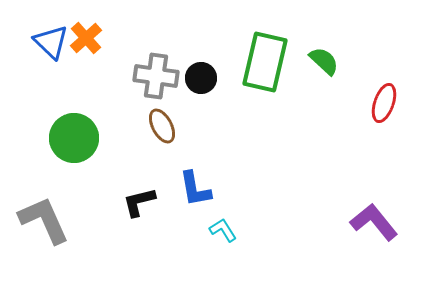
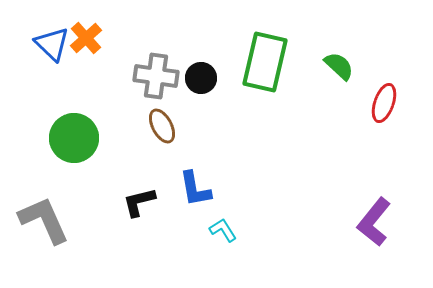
blue triangle: moved 1 px right, 2 px down
green semicircle: moved 15 px right, 5 px down
purple L-shape: rotated 102 degrees counterclockwise
